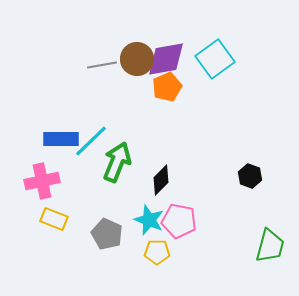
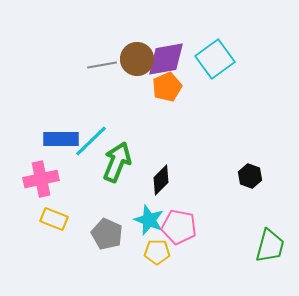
pink cross: moved 1 px left, 2 px up
pink pentagon: moved 6 px down
